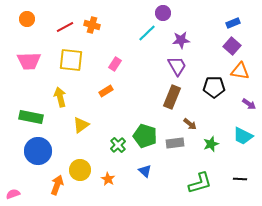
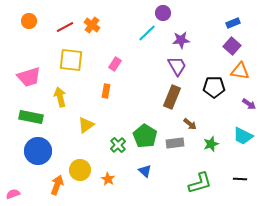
orange circle: moved 2 px right, 2 px down
orange cross: rotated 21 degrees clockwise
pink trapezoid: moved 16 px down; rotated 15 degrees counterclockwise
orange rectangle: rotated 48 degrees counterclockwise
yellow triangle: moved 5 px right
green pentagon: rotated 15 degrees clockwise
